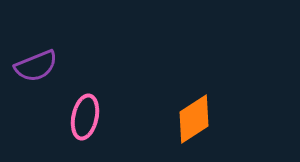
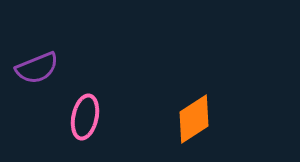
purple semicircle: moved 1 px right, 2 px down
